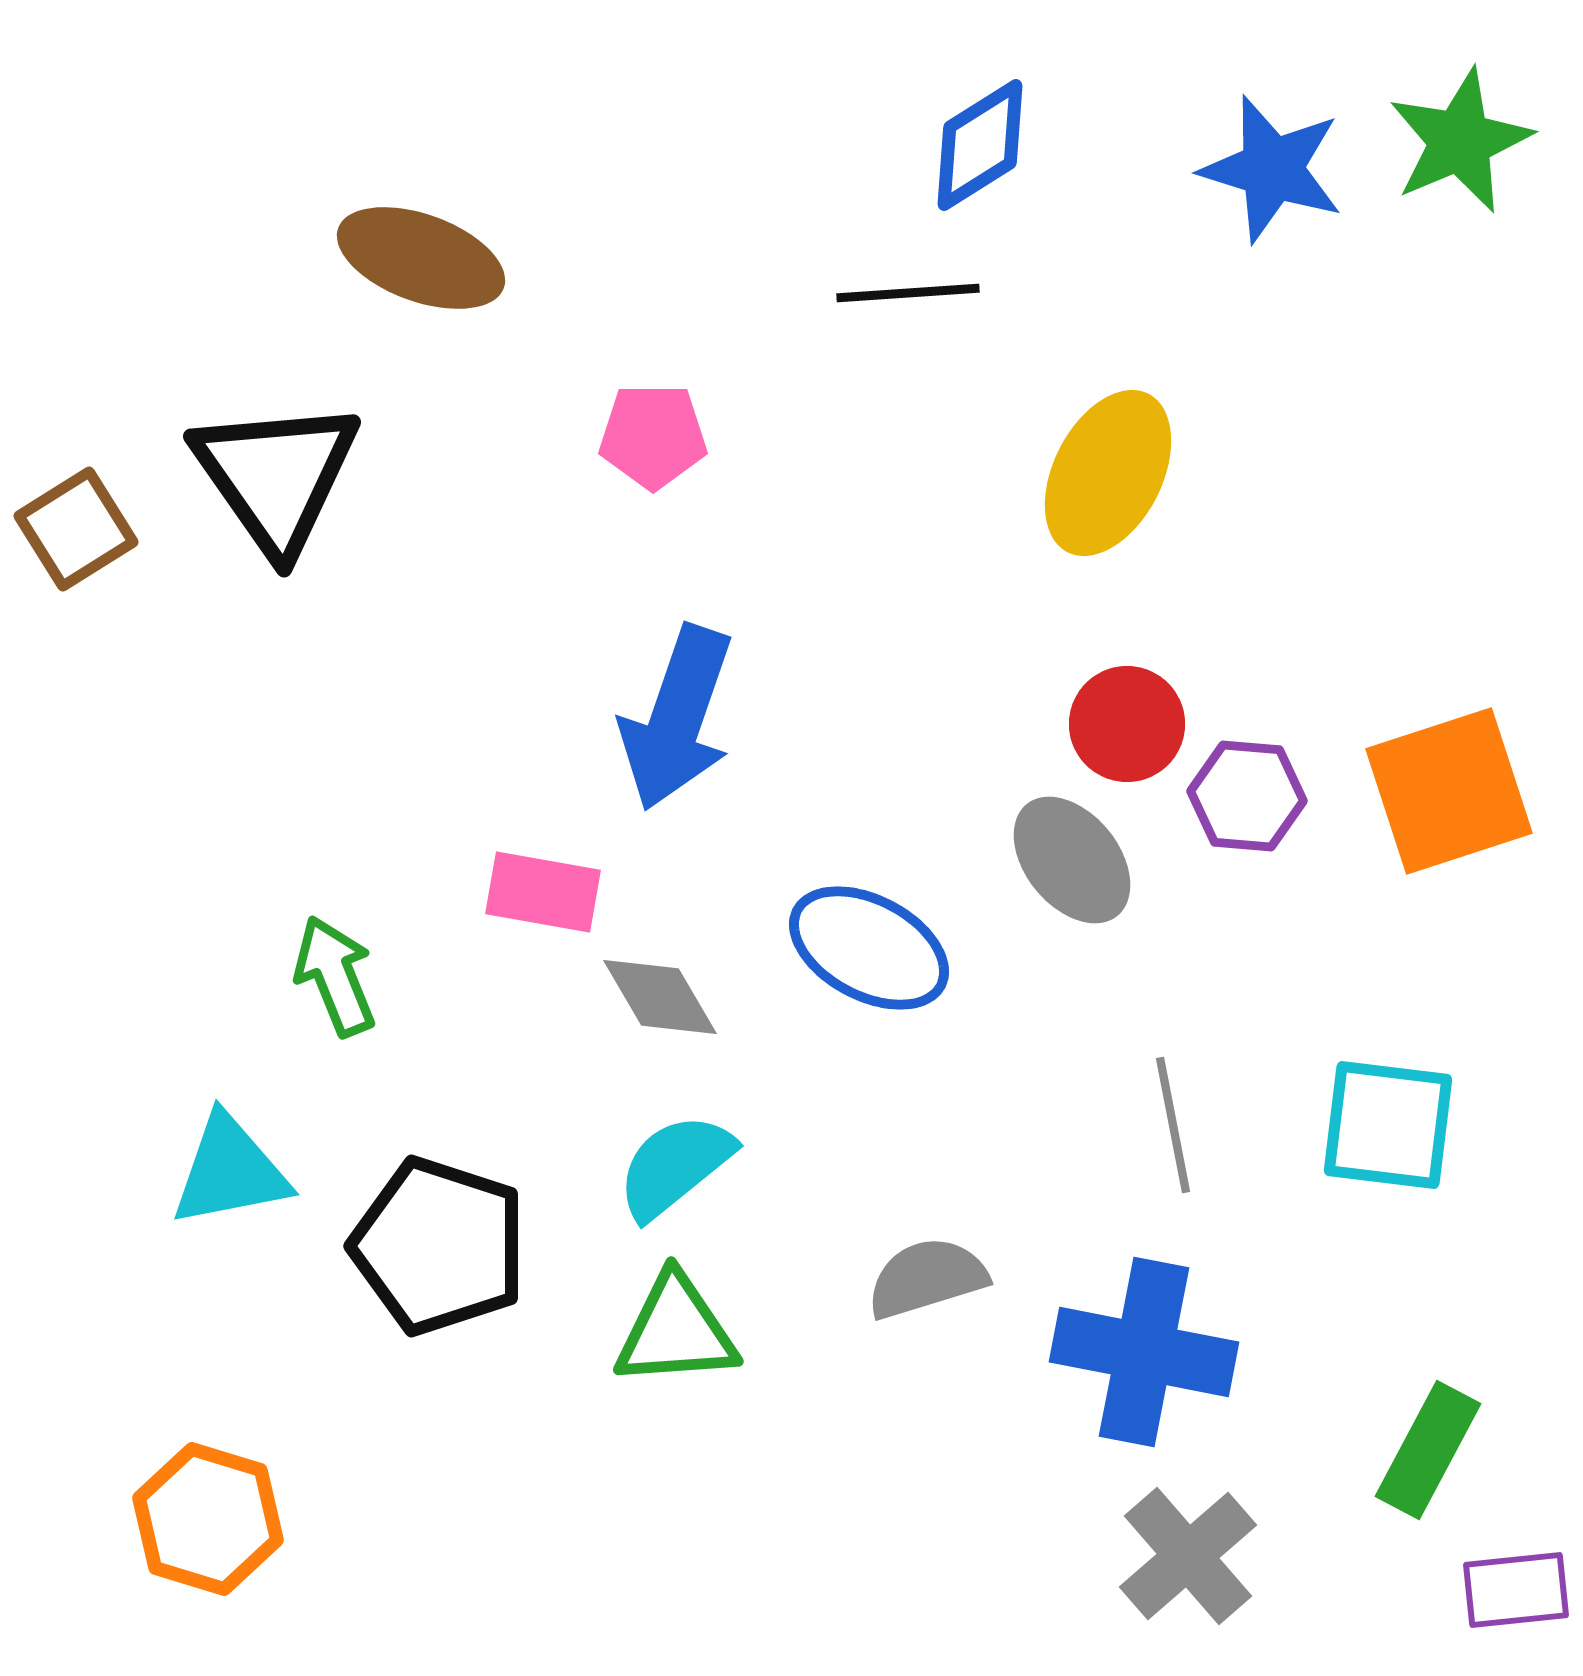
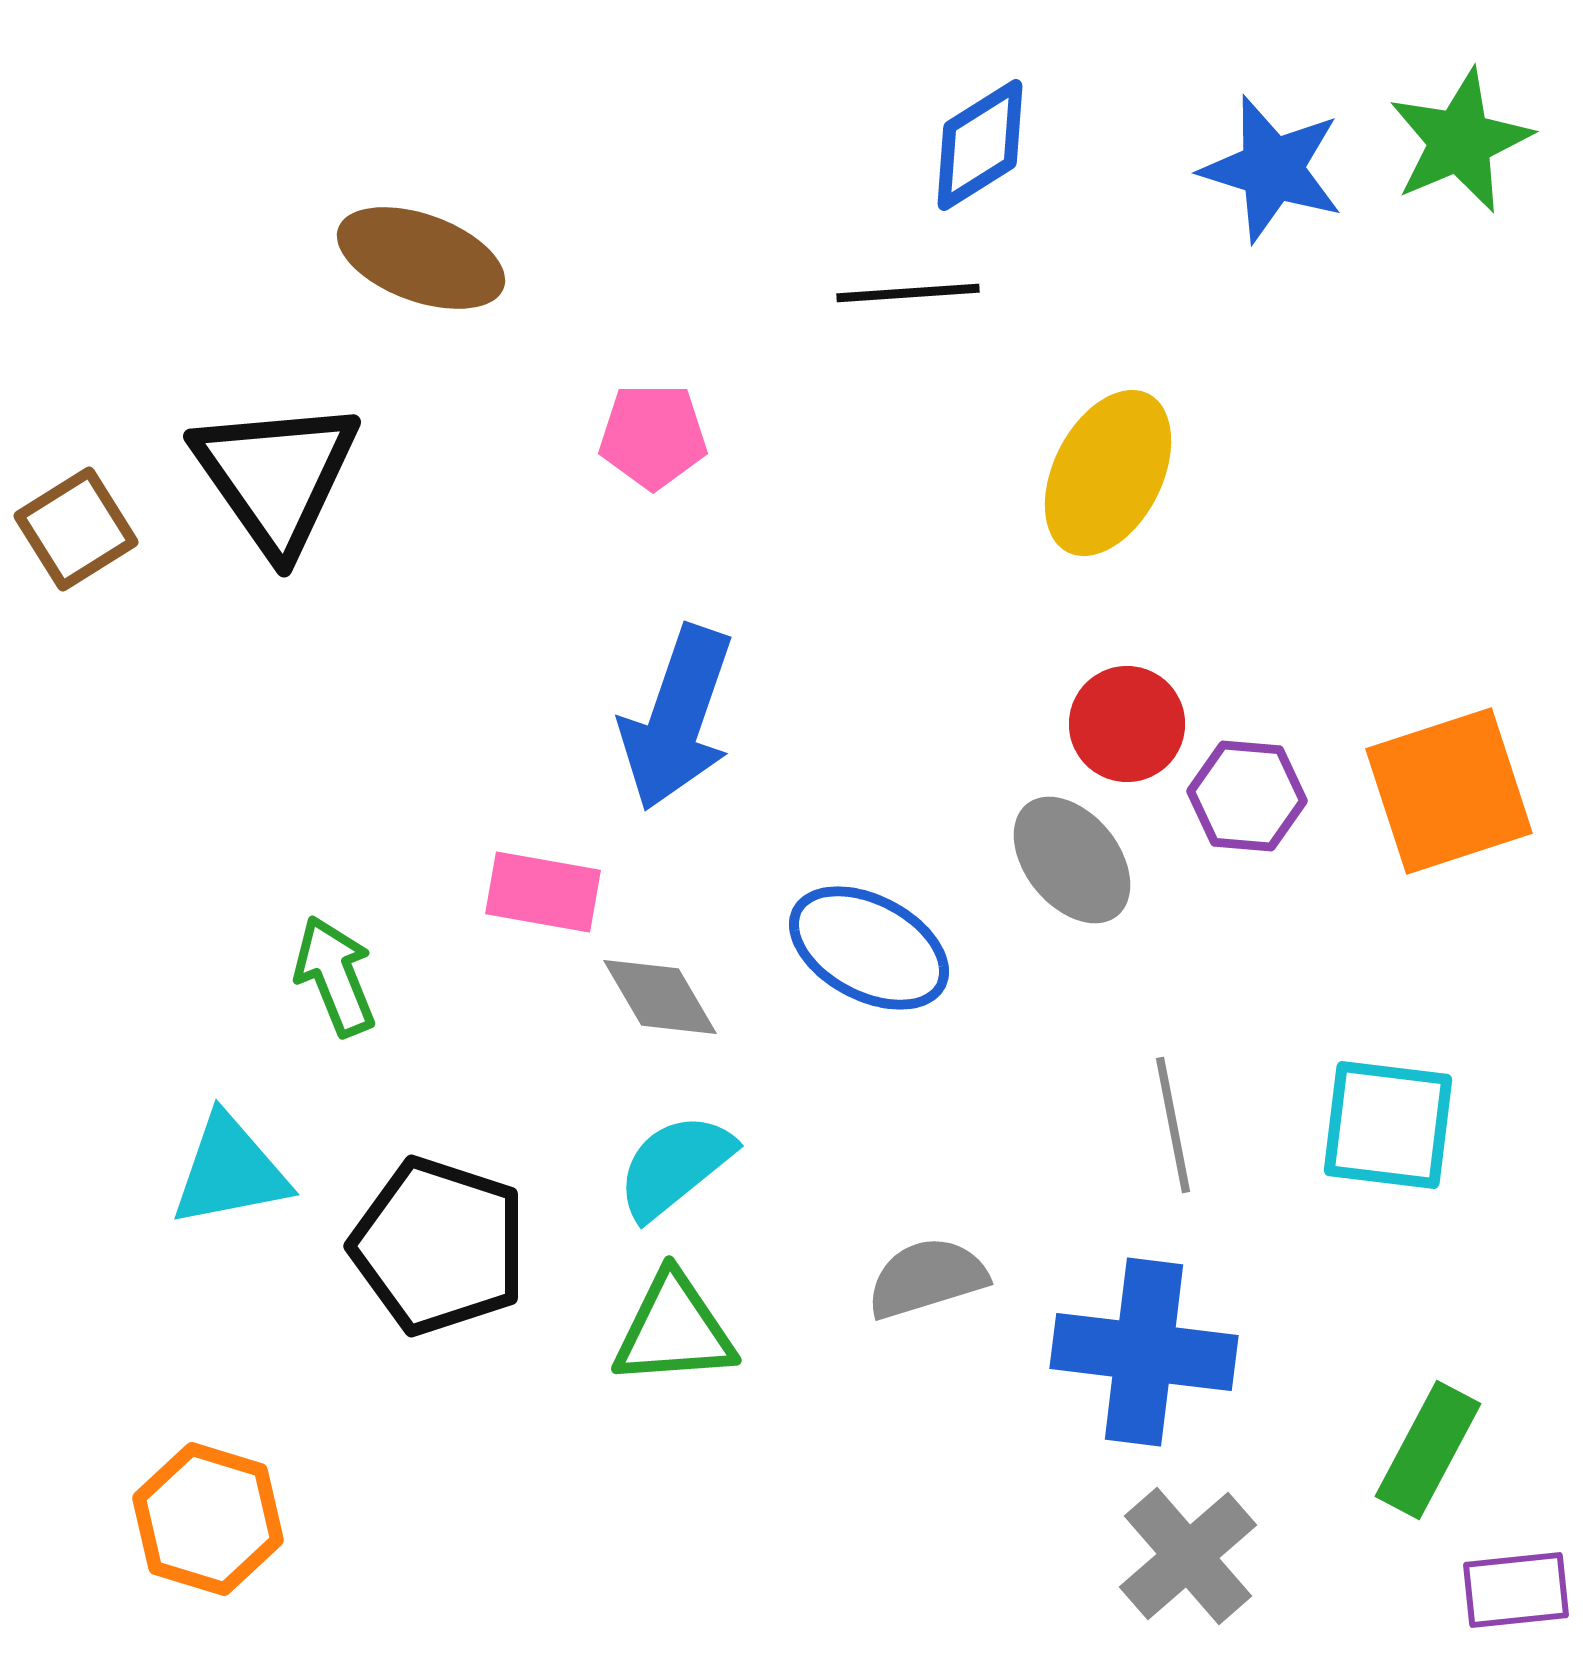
green triangle: moved 2 px left, 1 px up
blue cross: rotated 4 degrees counterclockwise
